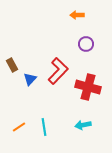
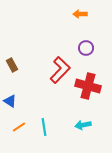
orange arrow: moved 3 px right, 1 px up
purple circle: moved 4 px down
red L-shape: moved 2 px right, 1 px up
blue triangle: moved 20 px left, 22 px down; rotated 40 degrees counterclockwise
red cross: moved 1 px up
